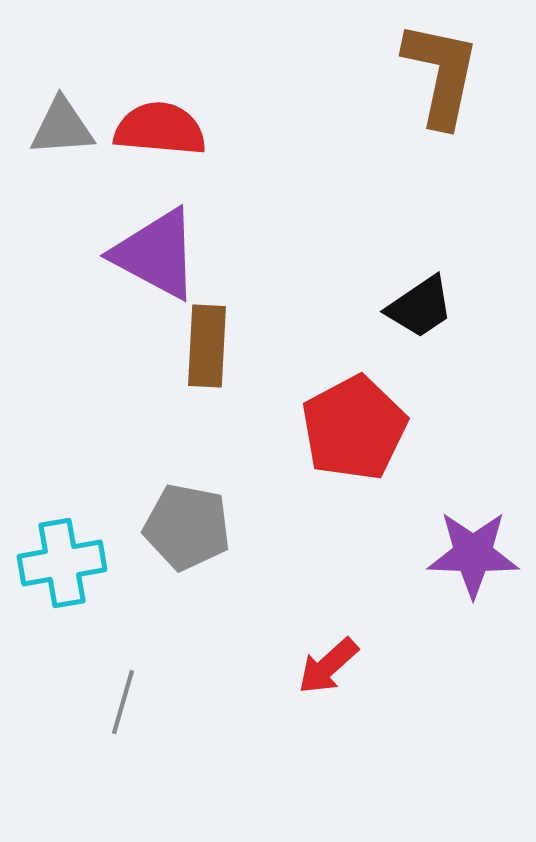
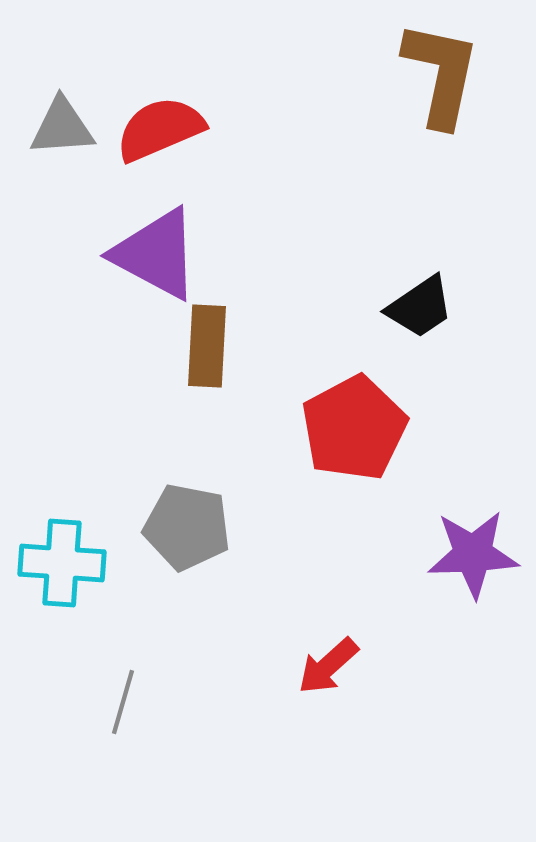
red semicircle: rotated 28 degrees counterclockwise
purple star: rotated 4 degrees counterclockwise
cyan cross: rotated 14 degrees clockwise
